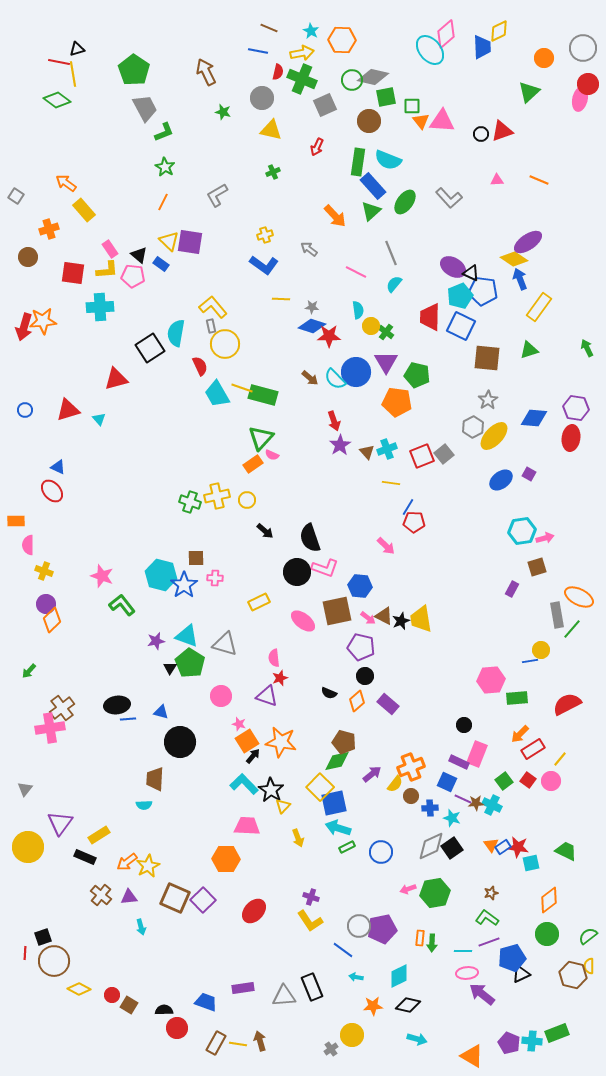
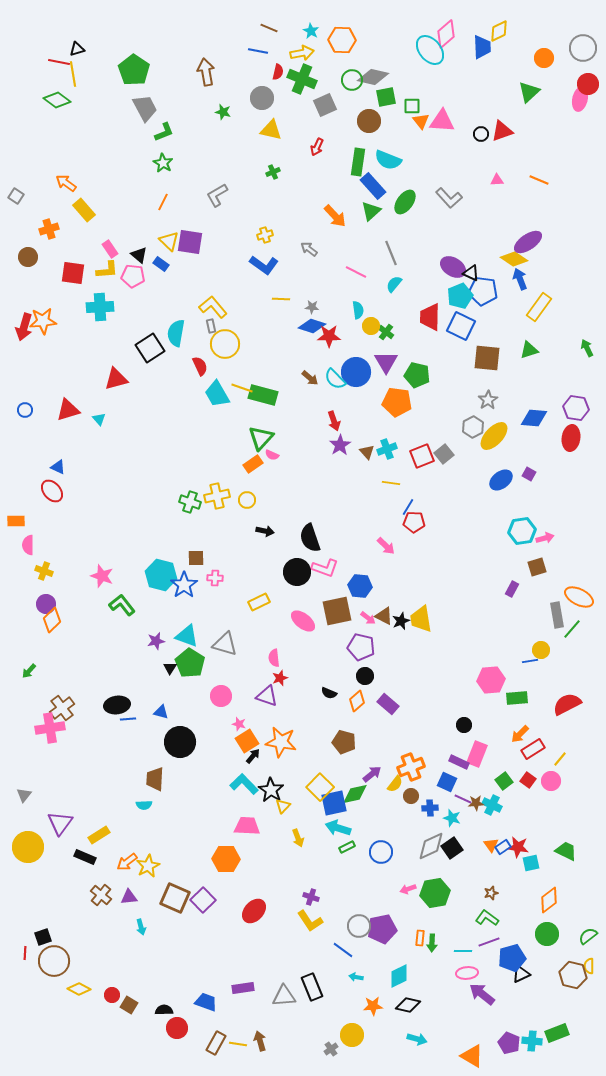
brown arrow at (206, 72): rotated 16 degrees clockwise
green star at (165, 167): moved 2 px left, 4 px up
black arrow at (265, 531): rotated 30 degrees counterclockwise
green diamond at (337, 761): moved 18 px right, 33 px down
gray triangle at (25, 789): moved 1 px left, 6 px down
